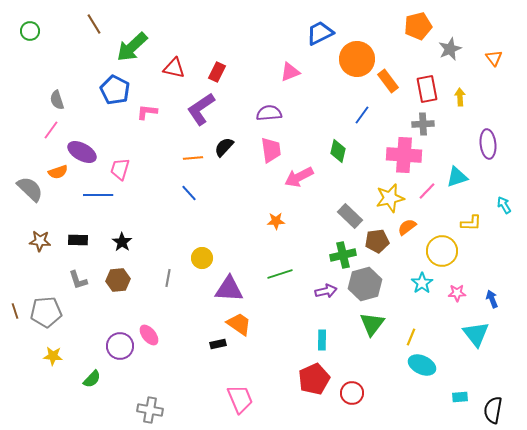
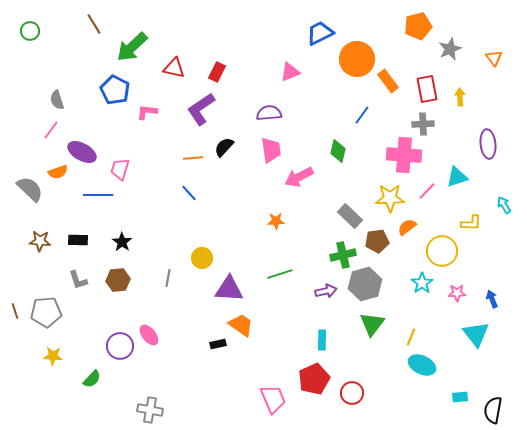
yellow star at (390, 198): rotated 12 degrees clockwise
orange trapezoid at (239, 324): moved 2 px right, 1 px down
pink trapezoid at (240, 399): moved 33 px right
